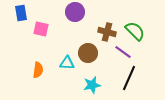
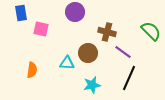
green semicircle: moved 16 px right
orange semicircle: moved 6 px left
